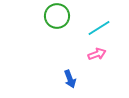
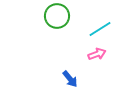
cyan line: moved 1 px right, 1 px down
blue arrow: rotated 18 degrees counterclockwise
